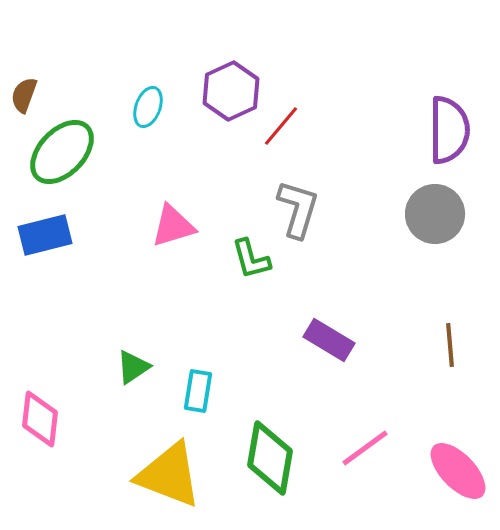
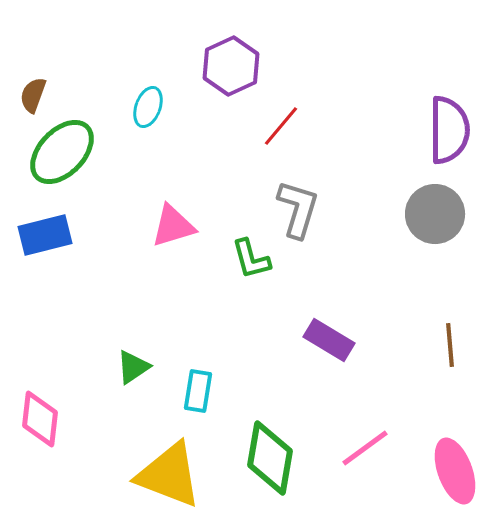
purple hexagon: moved 25 px up
brown semicircle: moved 9 px right
pink ellipse: moved 3 px left; rotated 24 degrees clockwise
